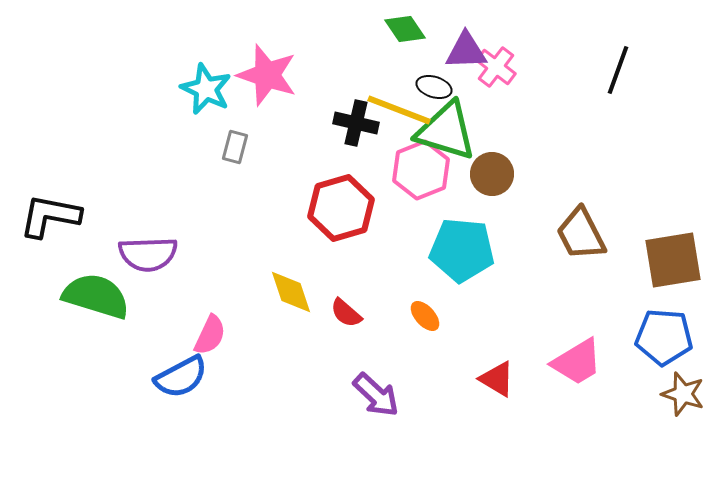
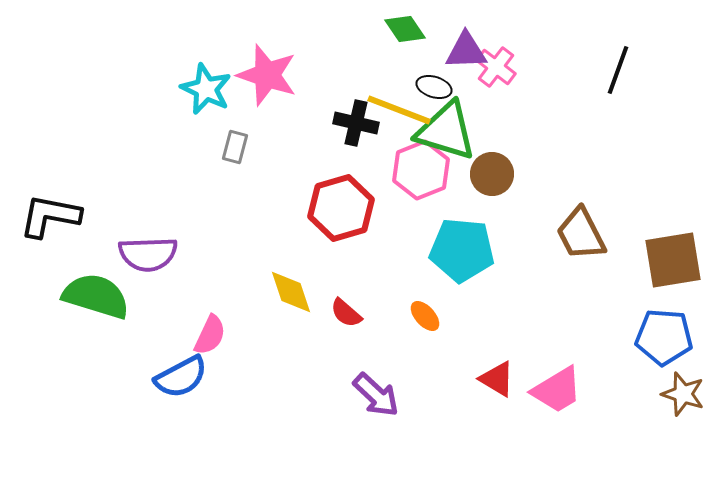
pink trapezoid: moved 20 px left, 28 px down
